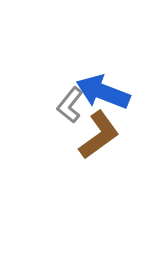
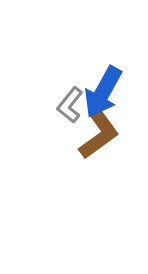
blue arrow: rotated 82 degrees counterclockwise
